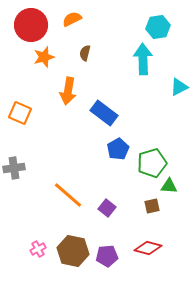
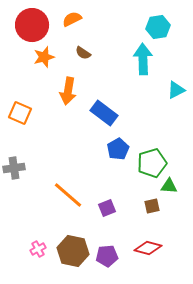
red circle: moved 1 px right
brown semicircle: moved 2 px left; rotated 70 degrees counterclockwise
cyan triangle: moved 3 px left, 3 px down
purple square: rotated 30 degrees clockwise
